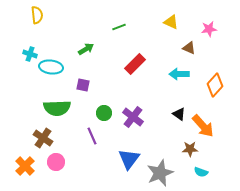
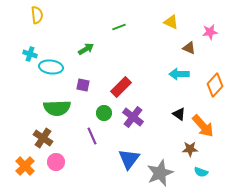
pink star: moved 1 px right, 3 px down
red rectangle: moved 14 px left, 23 px down
